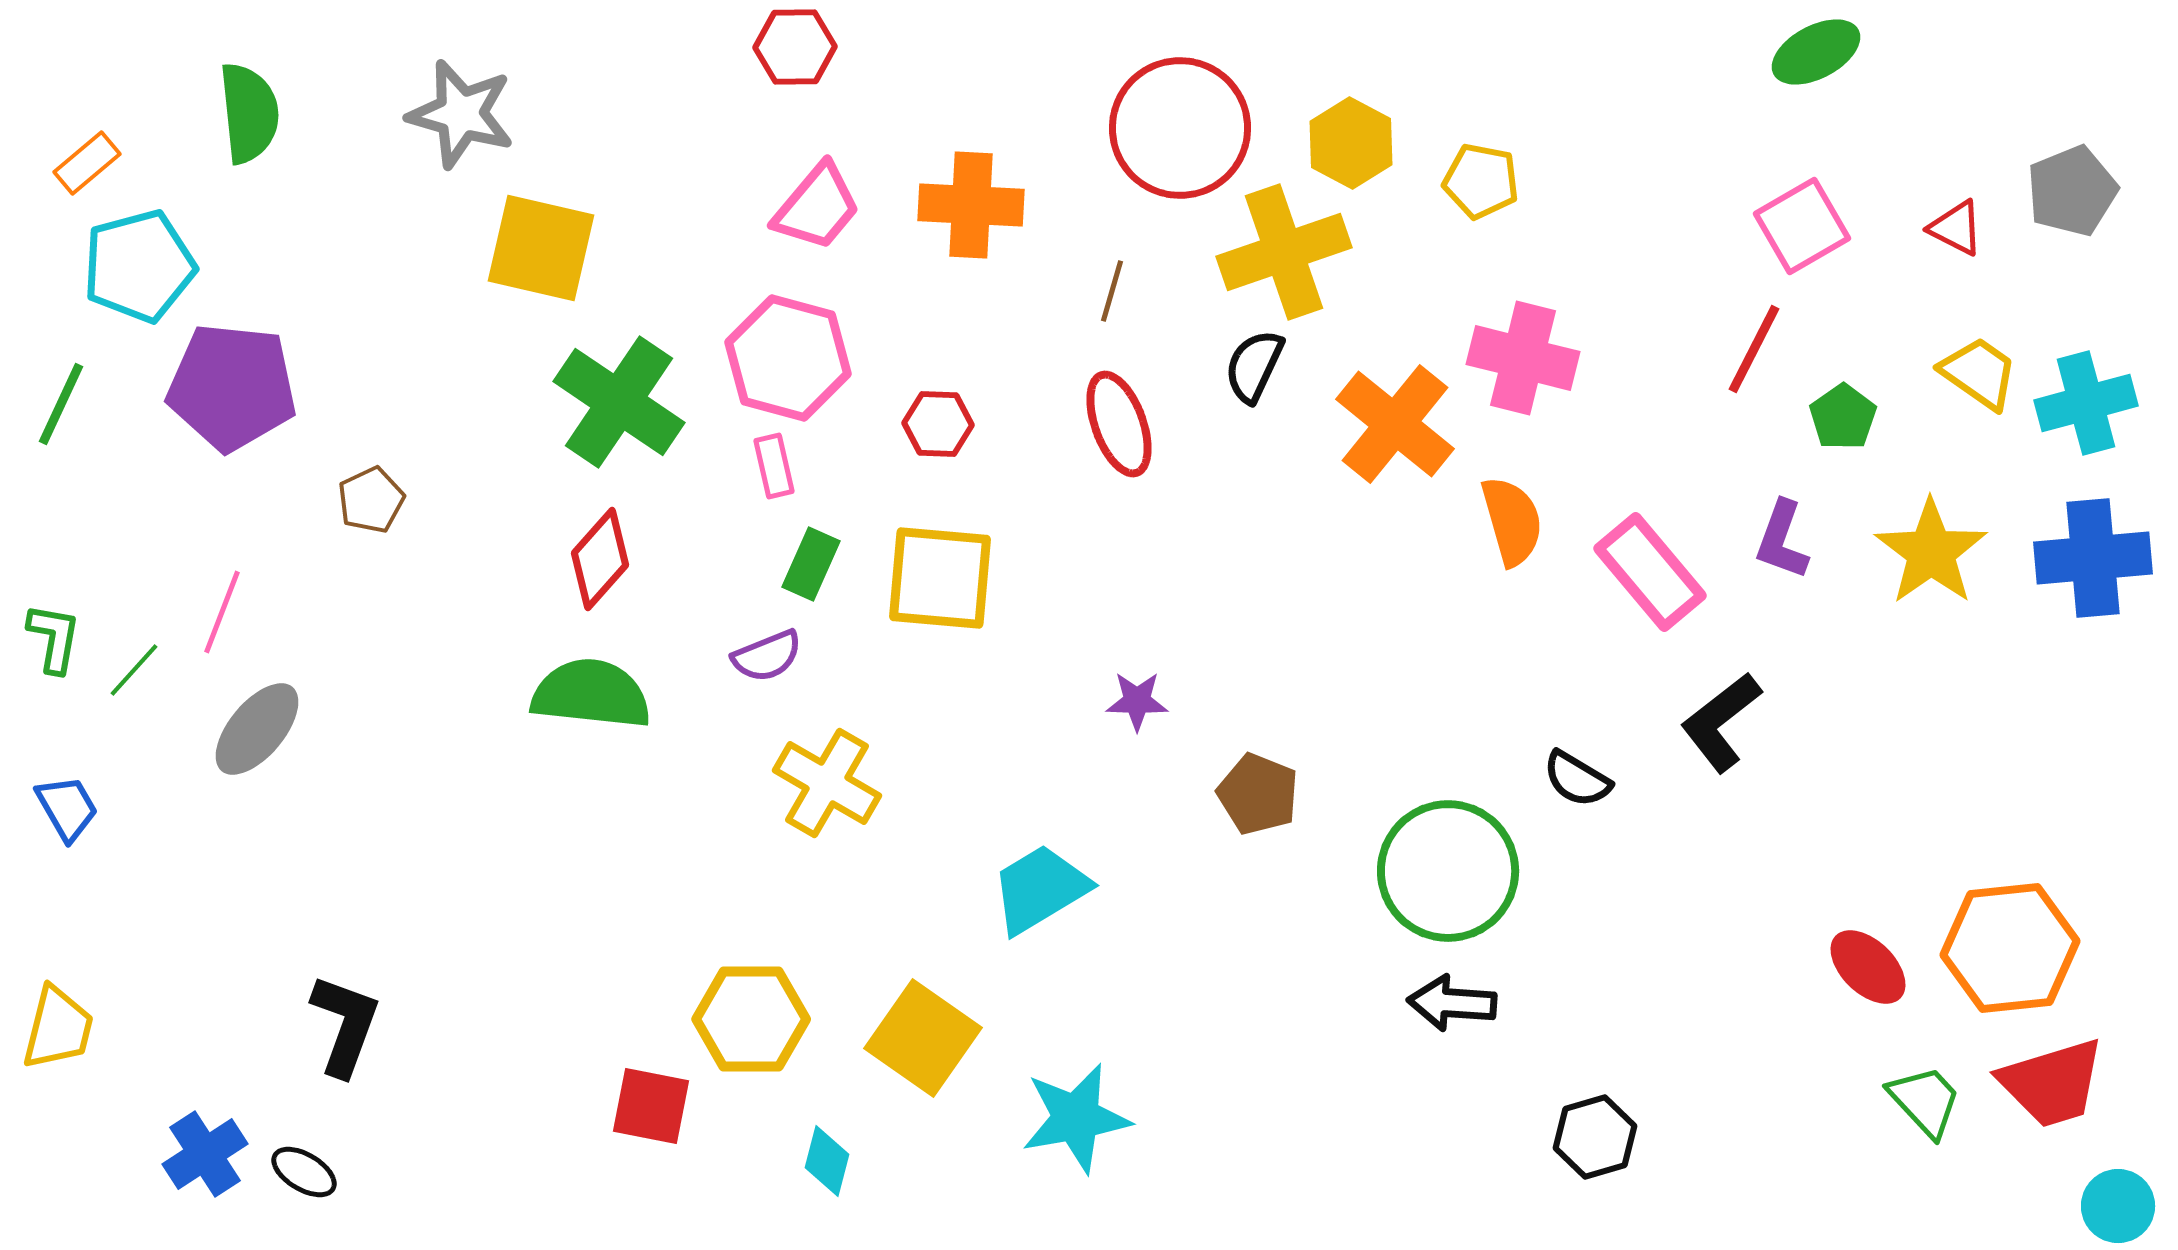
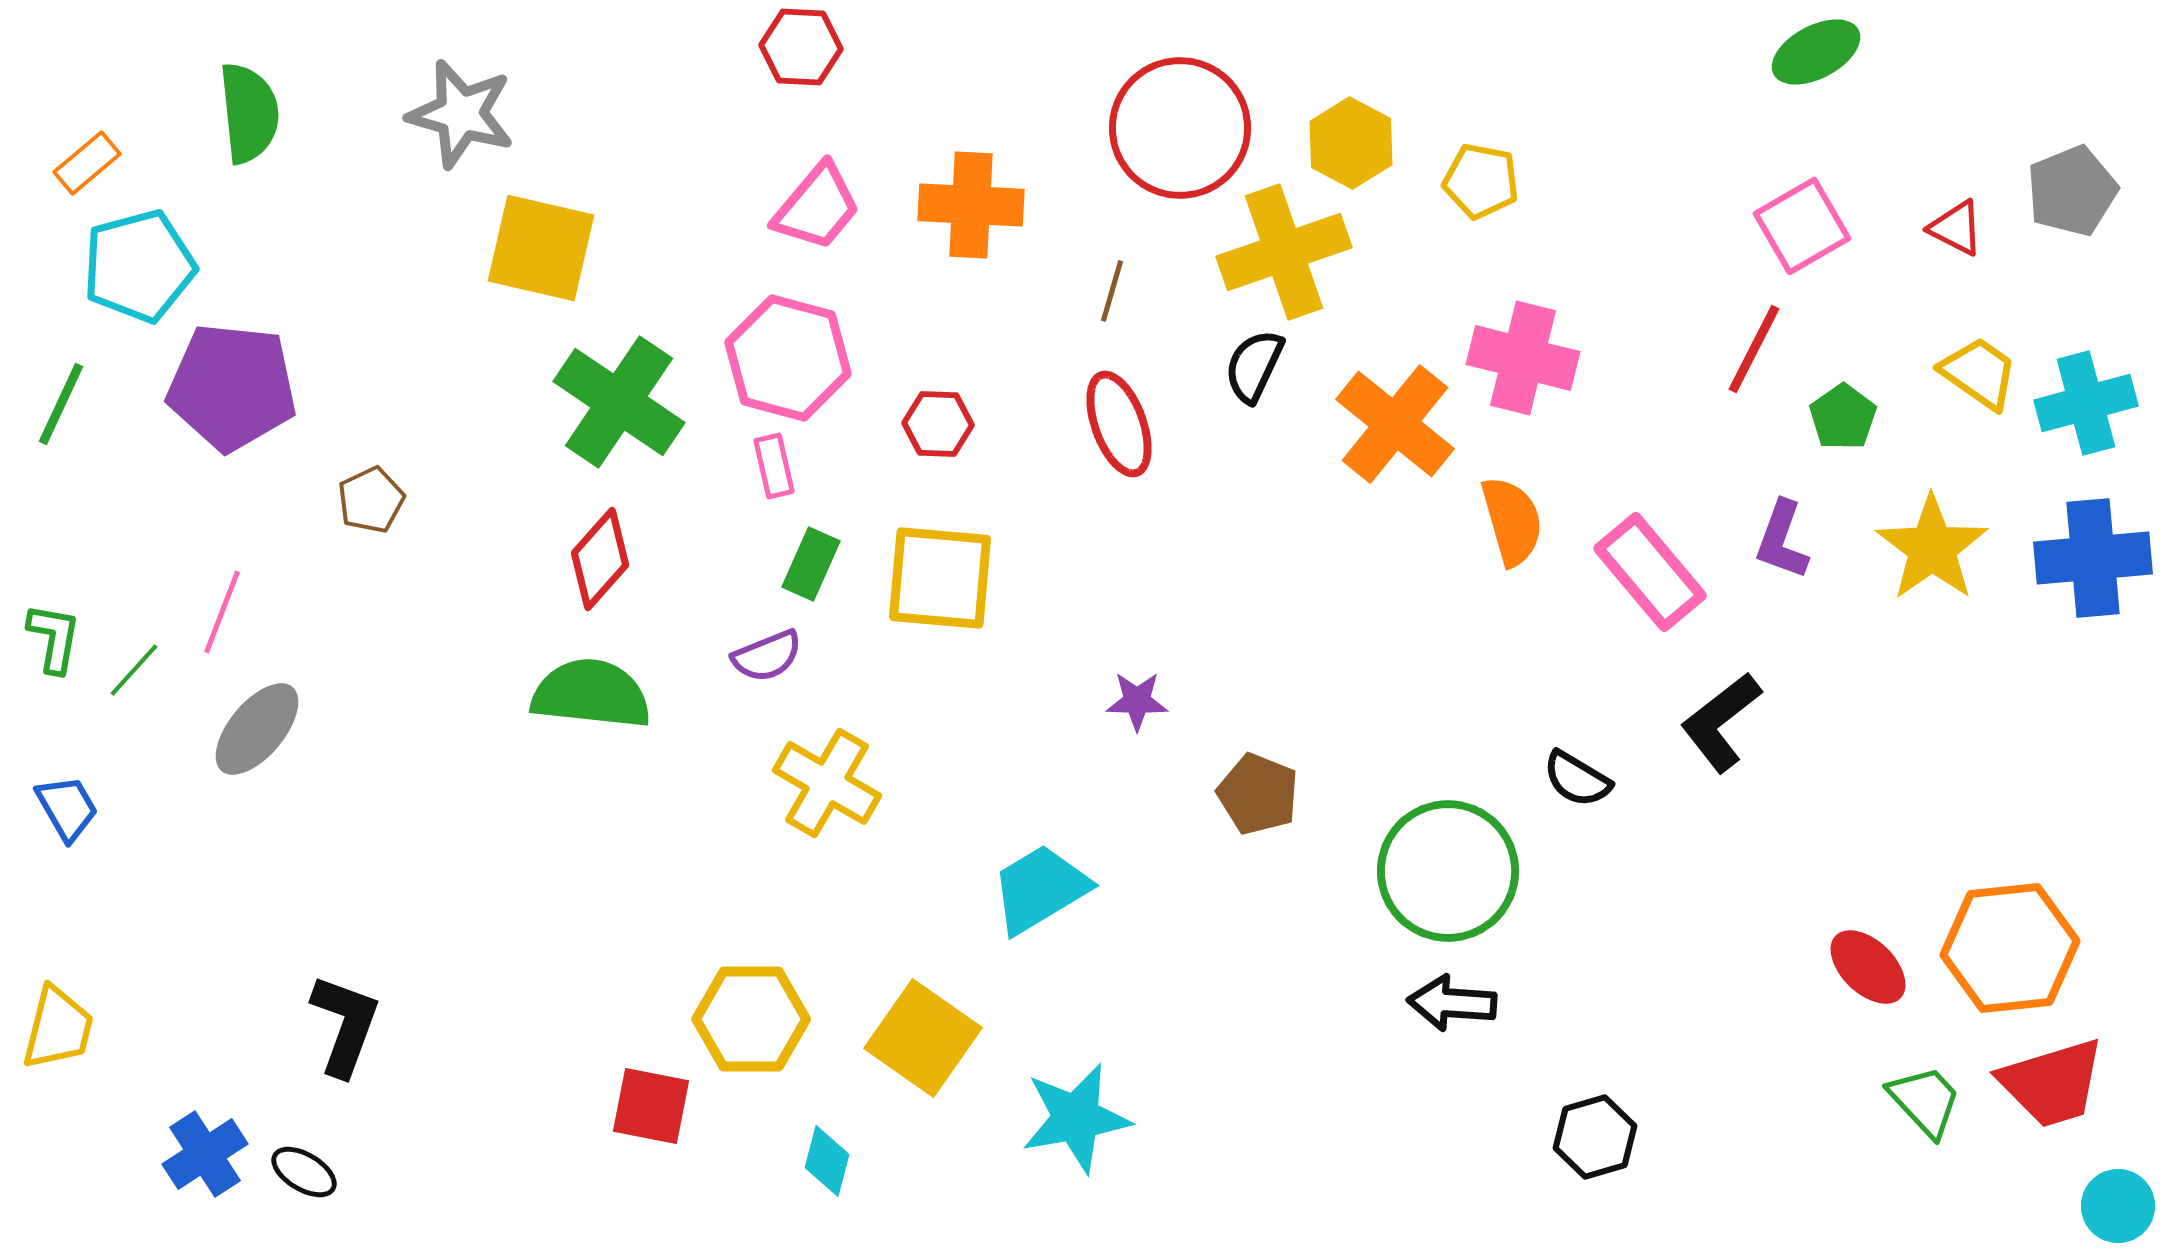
red hexagon at (795, 47): moved 6 px right; rotated 4 degrees clockwise
yellow star at (1931, 552): moved 1 px right, 4 px up
